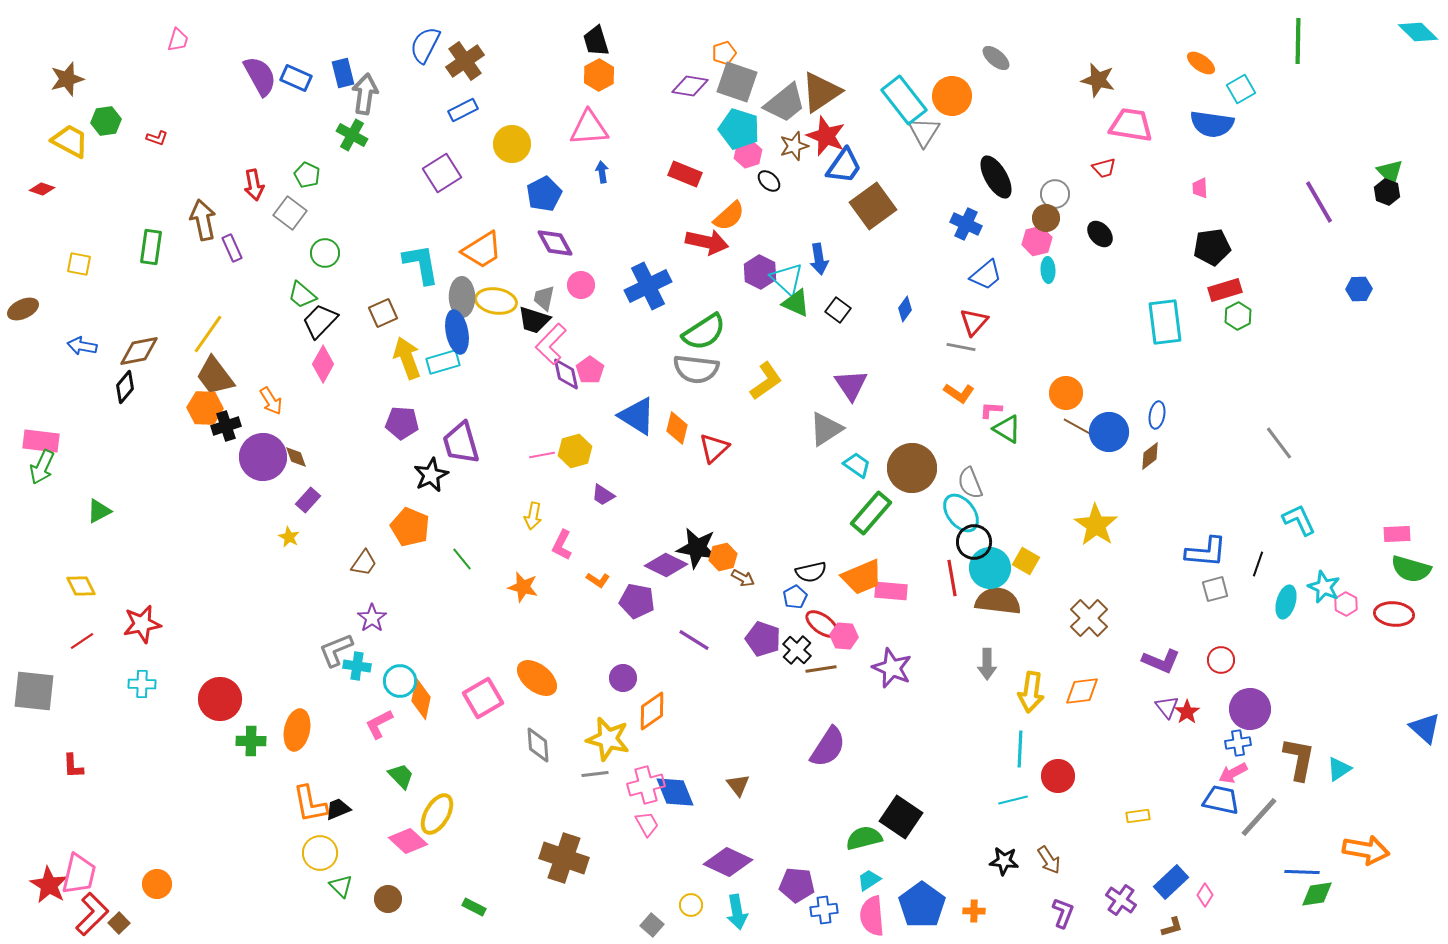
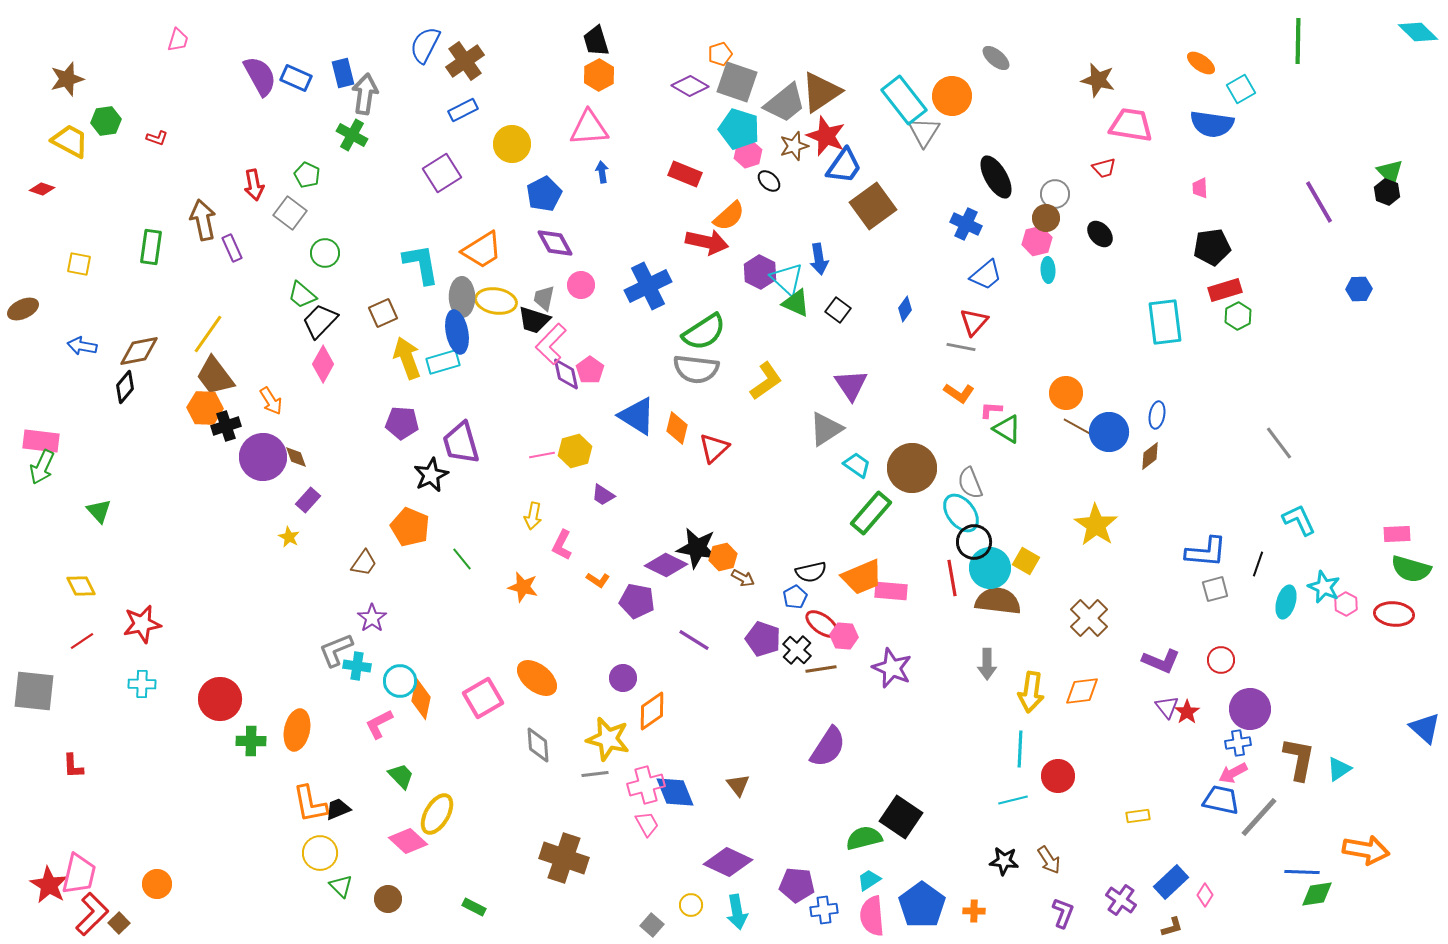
orange pentagon at (724, 53): moved 4 px left, 1 px down
purple diamond at (690, 86): rotated 21 degrees clockwise
green triangle at (99, 511): rotated 44 degrees counterclockwise
